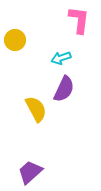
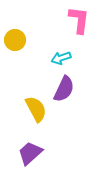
purple trapezoid: moved 19 px up
